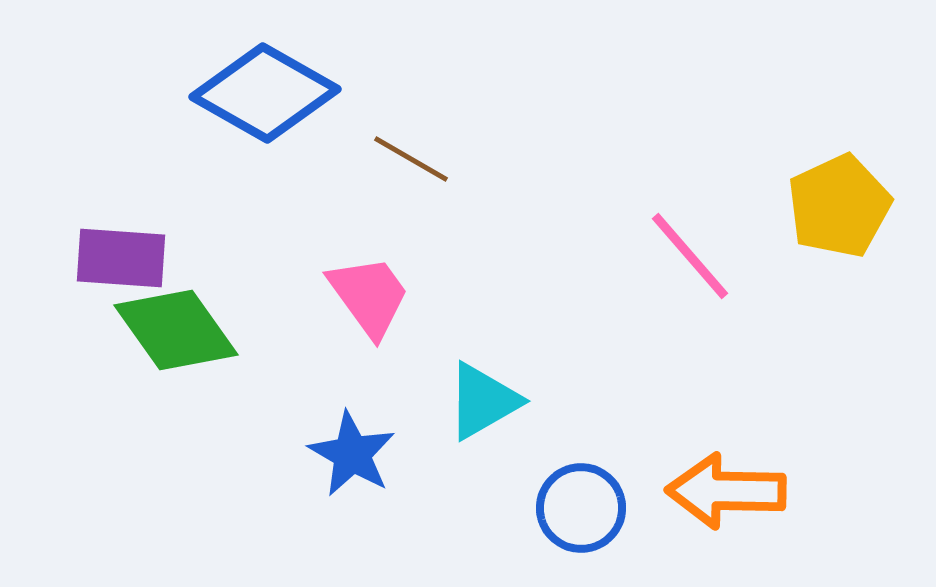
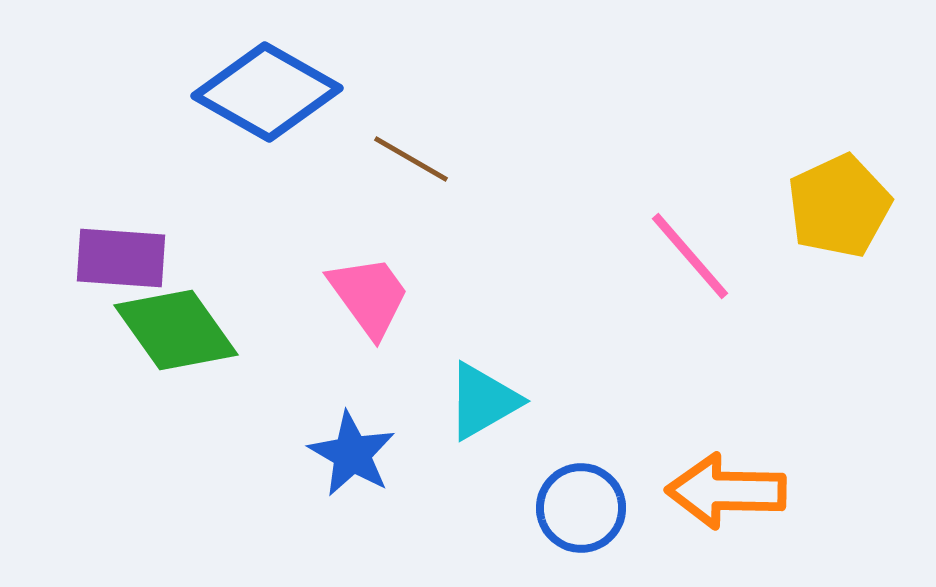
blue diamond: moved 2 px right, 1 px up
